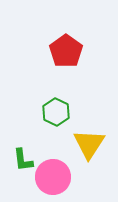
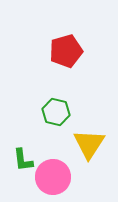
red pentagon: rotated 20 degrees clockwise
green hexagon: rotated 12 degrees counterclockwise
